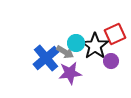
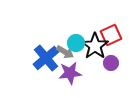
red square: moved 4 px left, 1 px down
purple circle: moved 2 px down
